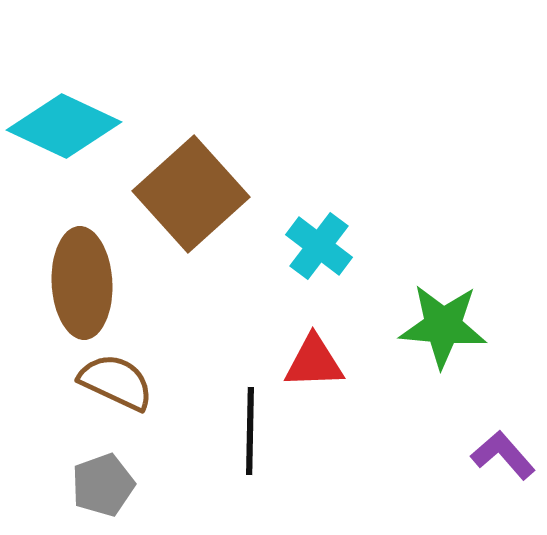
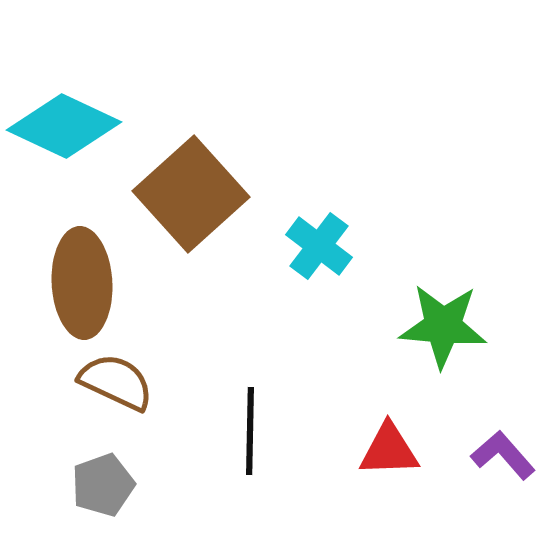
red triangle: moved 75 px right, 88 px down
